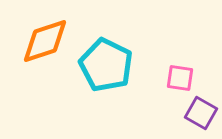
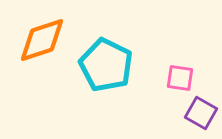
orange diamond: moved 3 px left, 1 px up
